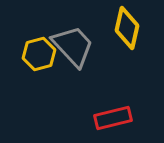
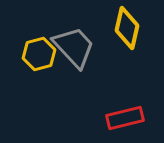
gray trapezoid: moved 1 px right, 1 px down
red rectangle: moved 12 px right
